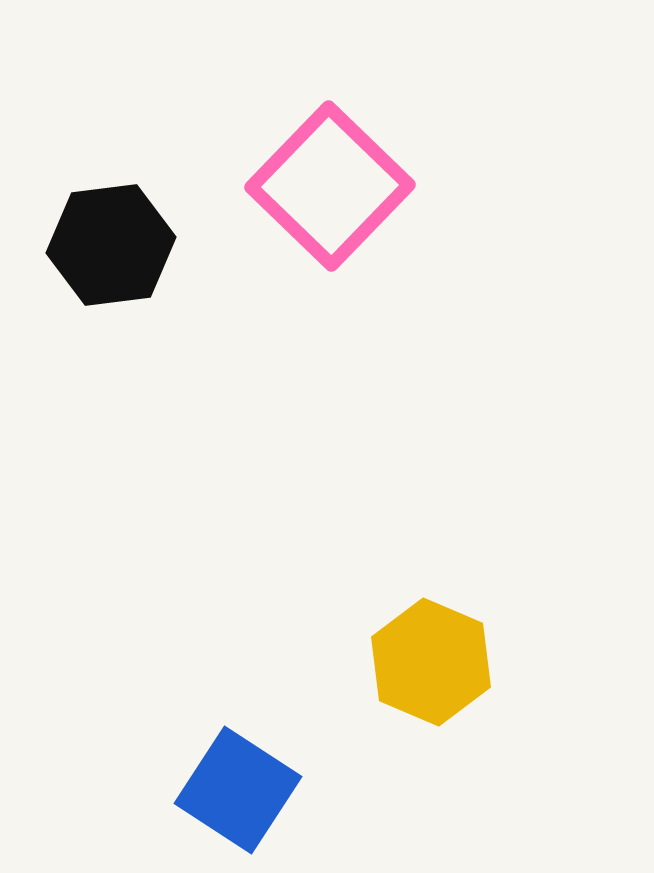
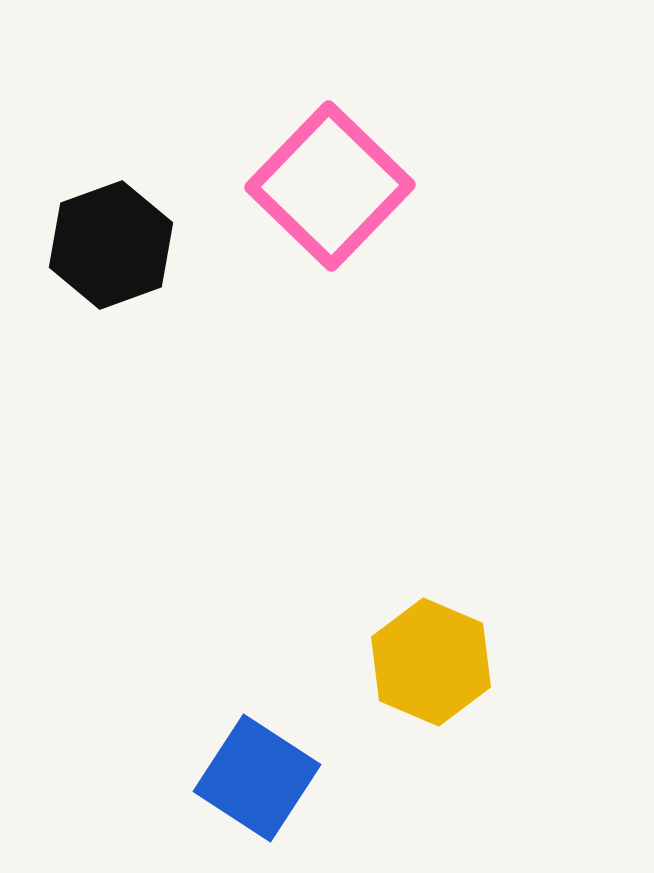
black hexagon: rotated 13 degrees counterclockwise
blue square: moved 19 px right, 12 px up
